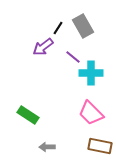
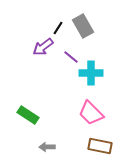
purple line: moved 2 px left
